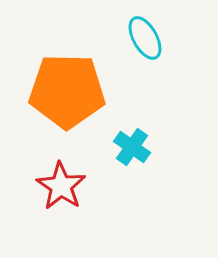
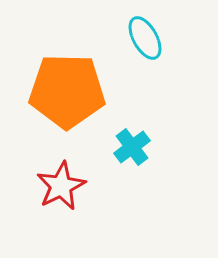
cyan cross: rotated 18 degrees clockwise
red star: rotated 12 degrees clockwise
